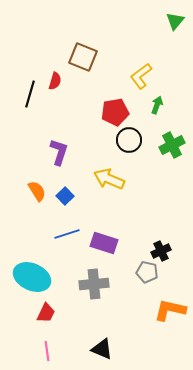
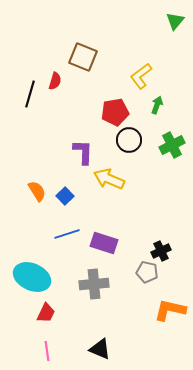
purple L-shape: moved 24 px right; rotated 16 degrees counterclockwise
black triangle: moved 2 px left
